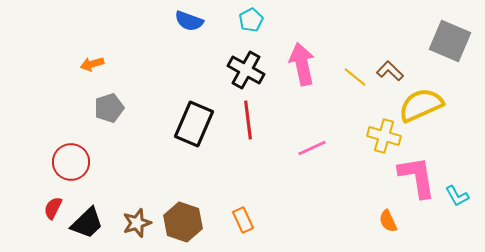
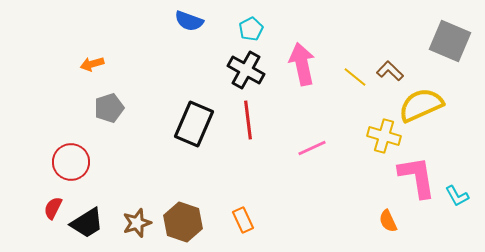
cyan pentagon: moved 9 px down
black trapezoid: rotated 12 degrees clockwise
